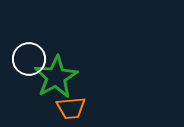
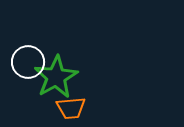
white circle: moved 1 px left, 3 px down
